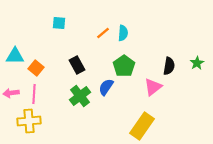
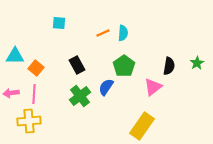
orange line: rotated 16 degrees clockwise
